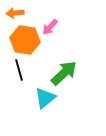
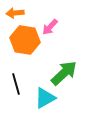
black line: moved 3 px left, 14 px down
cyan triangle: rotated 10 degrees clockwise
